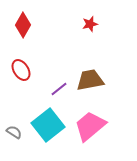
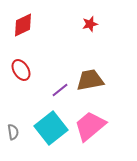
red diamond: rotated 35 degrees clockwise
purple line: moved 1 px right, 1 px down
cyan square: moved 3 px right, 3 px down
gray semicircle: moved 1 px left; rotated 49 degrees clockwise
